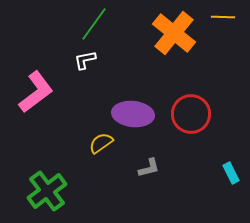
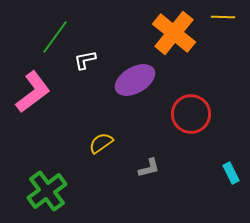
green line: moved 39 px left, 13 px down
pink L-shape: moved 3 px left
purple ellipse: moved 2 px right, 34 px up; rotated 36 degrees counterclockwise
